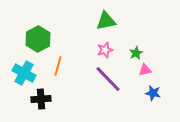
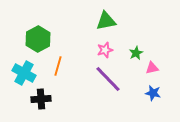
pink triangle: moved 7 px right, 2 px up
